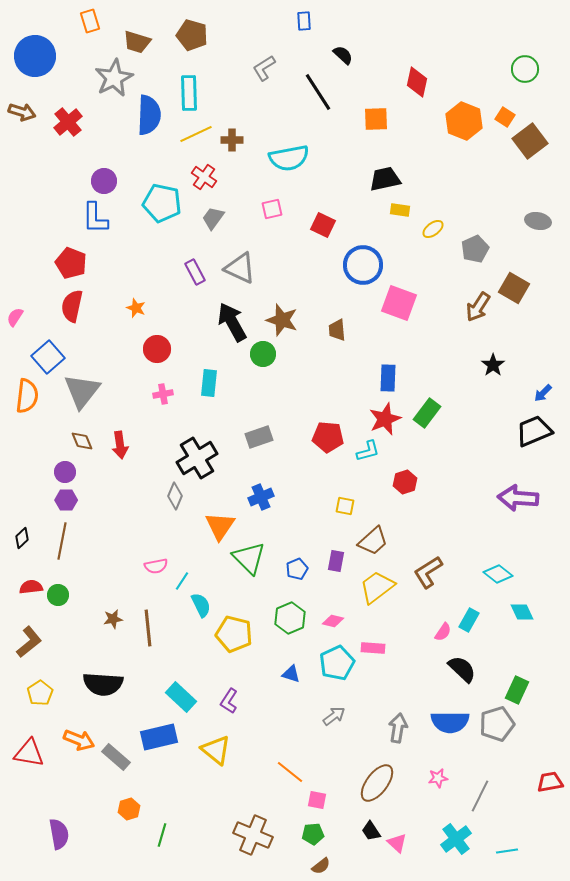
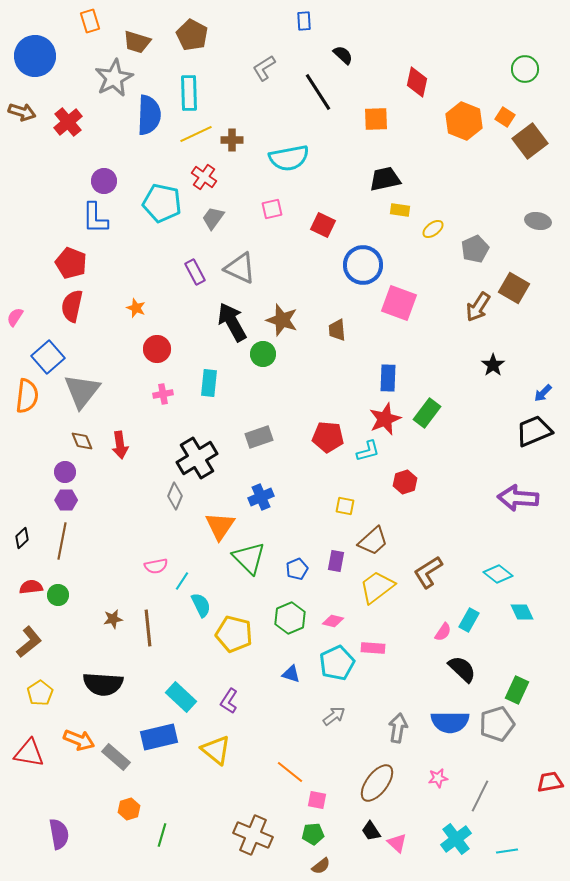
brown pentagon at (192, 35): rotated 12 degrees clockwise
